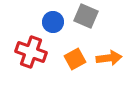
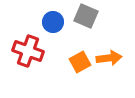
red cross: moved 3 px left, 1 px up
orange square: moved 5 px right, 3 px down
